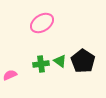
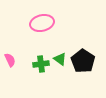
pink ellipse: rotated 20 degrees clockwise
green triangle: moved 2 px up
pink semicircle: moved 15 px up; rotated 88 degrees clockwise
